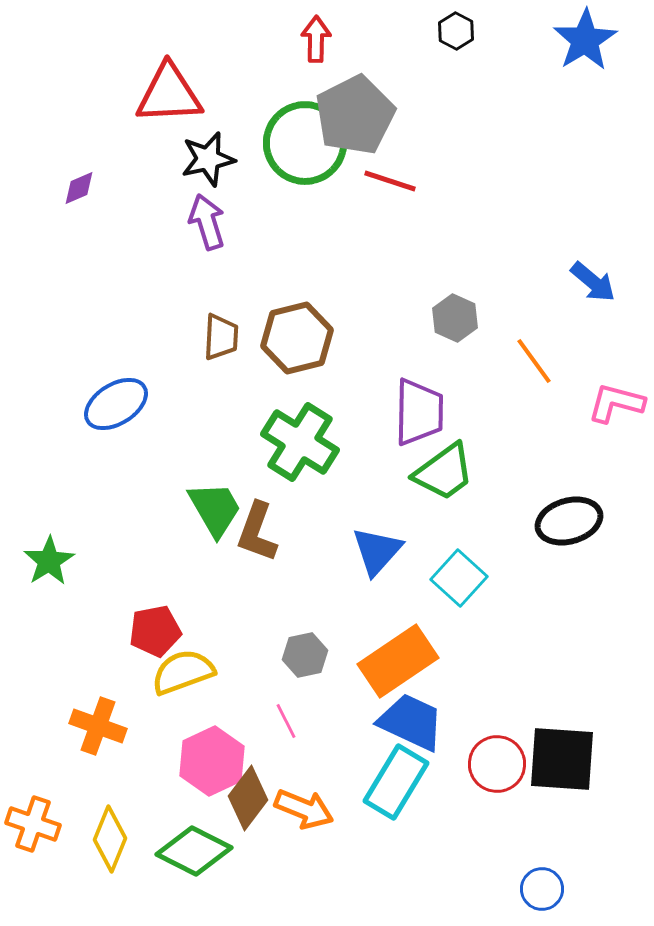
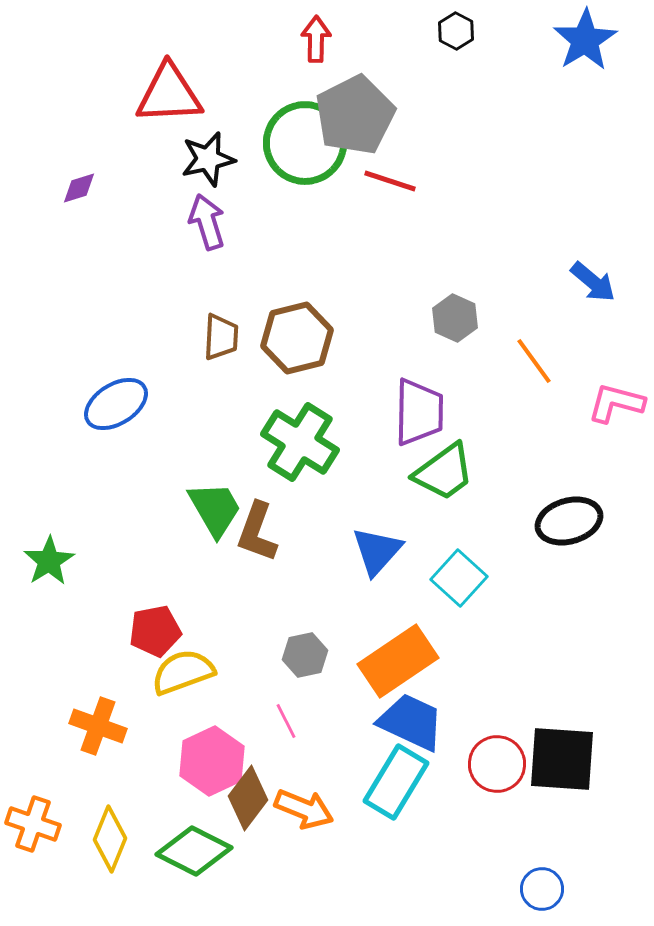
purple diamond at (79, 188): rotated 6 degrees clockwise
